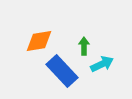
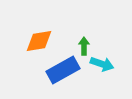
cyan arrow: rotated 45 degrees clockwise
blue rectangle: moved 1 px right, 1 px up; rotated 76 degrees counterclockwise
